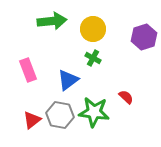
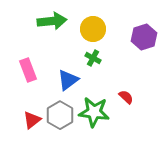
gray hexagon: rotated 20 degrees clockwise
